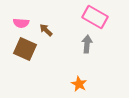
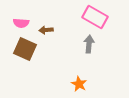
brown arrow: rotated 48 degrees counterclockwise
gray arrow: moved 2 px right
